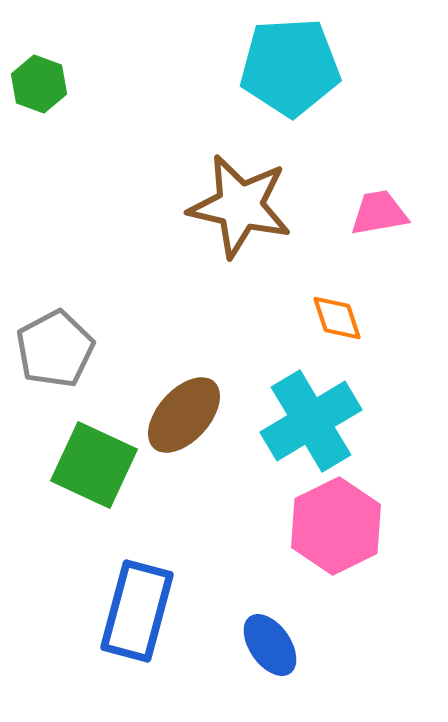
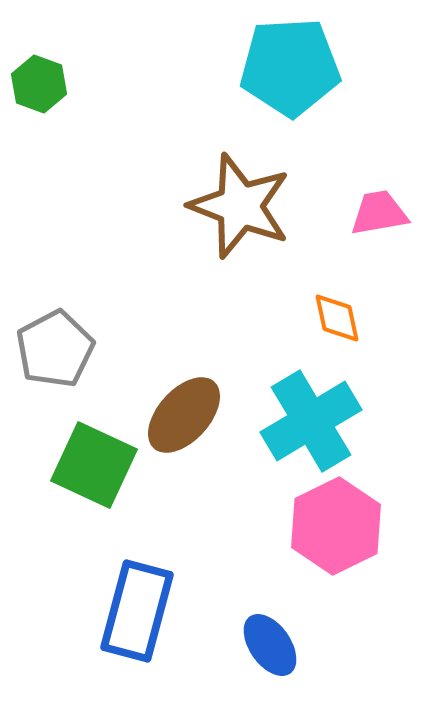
brown star: rotated 8 degrees clockwise
orange diamond: rotated 6 degrees clockwise
